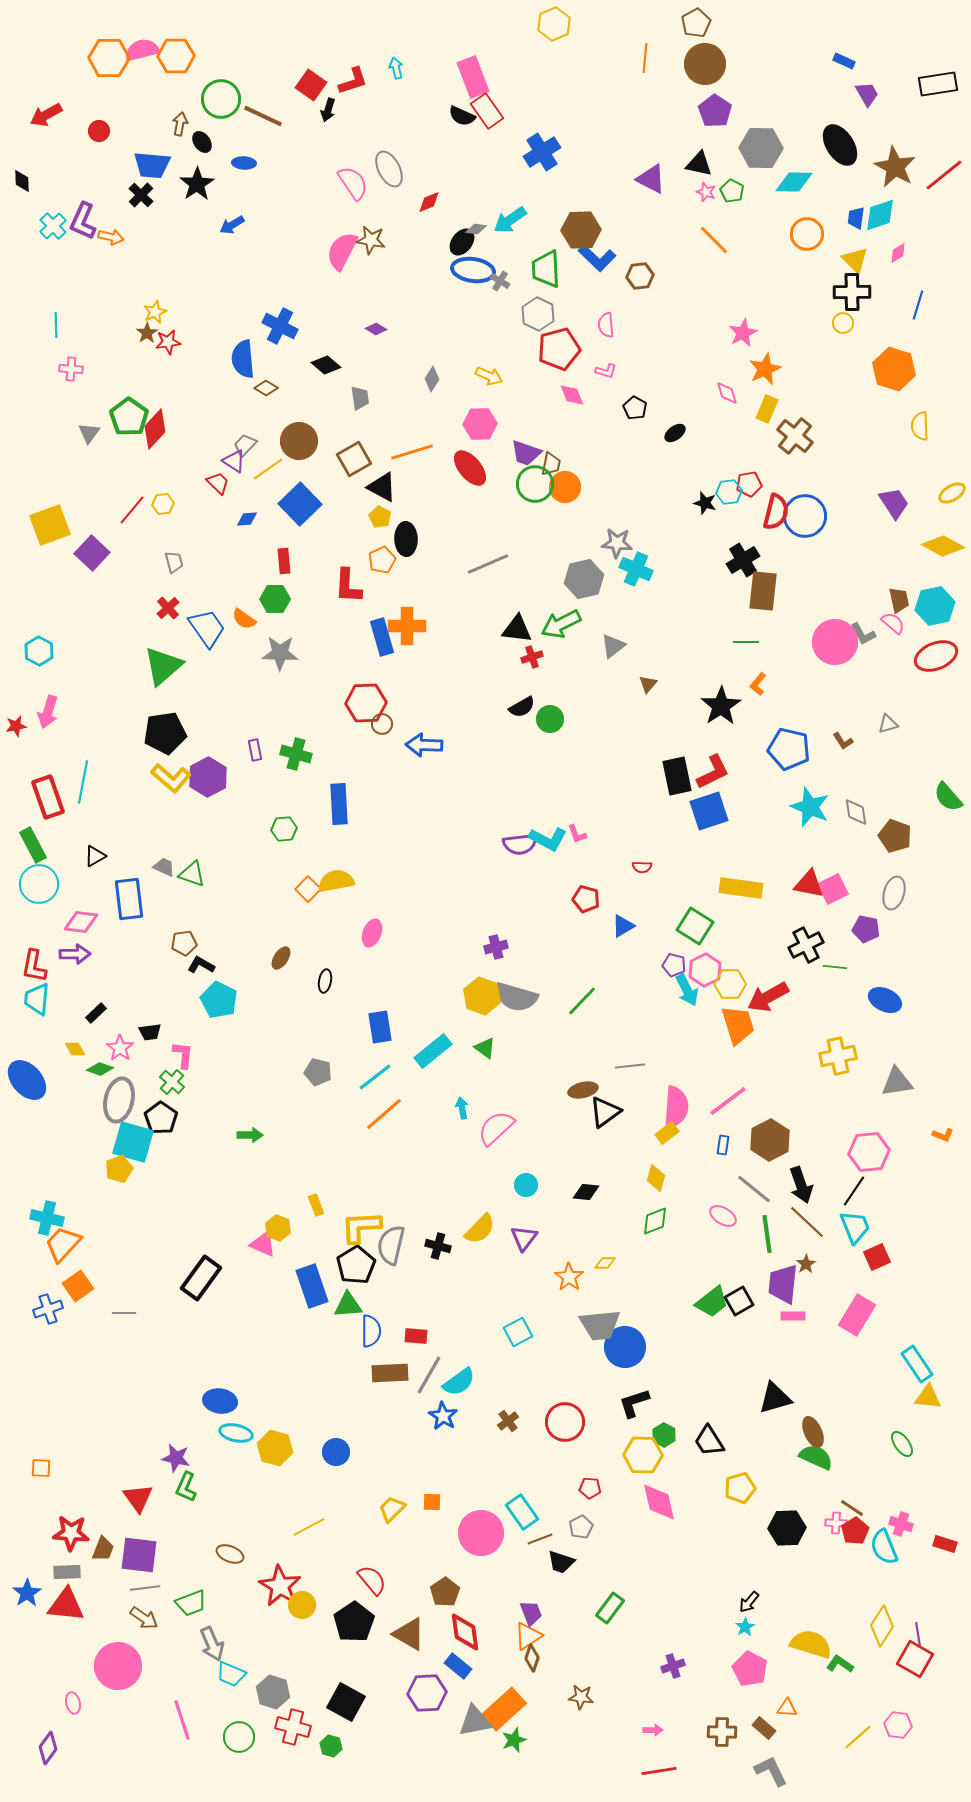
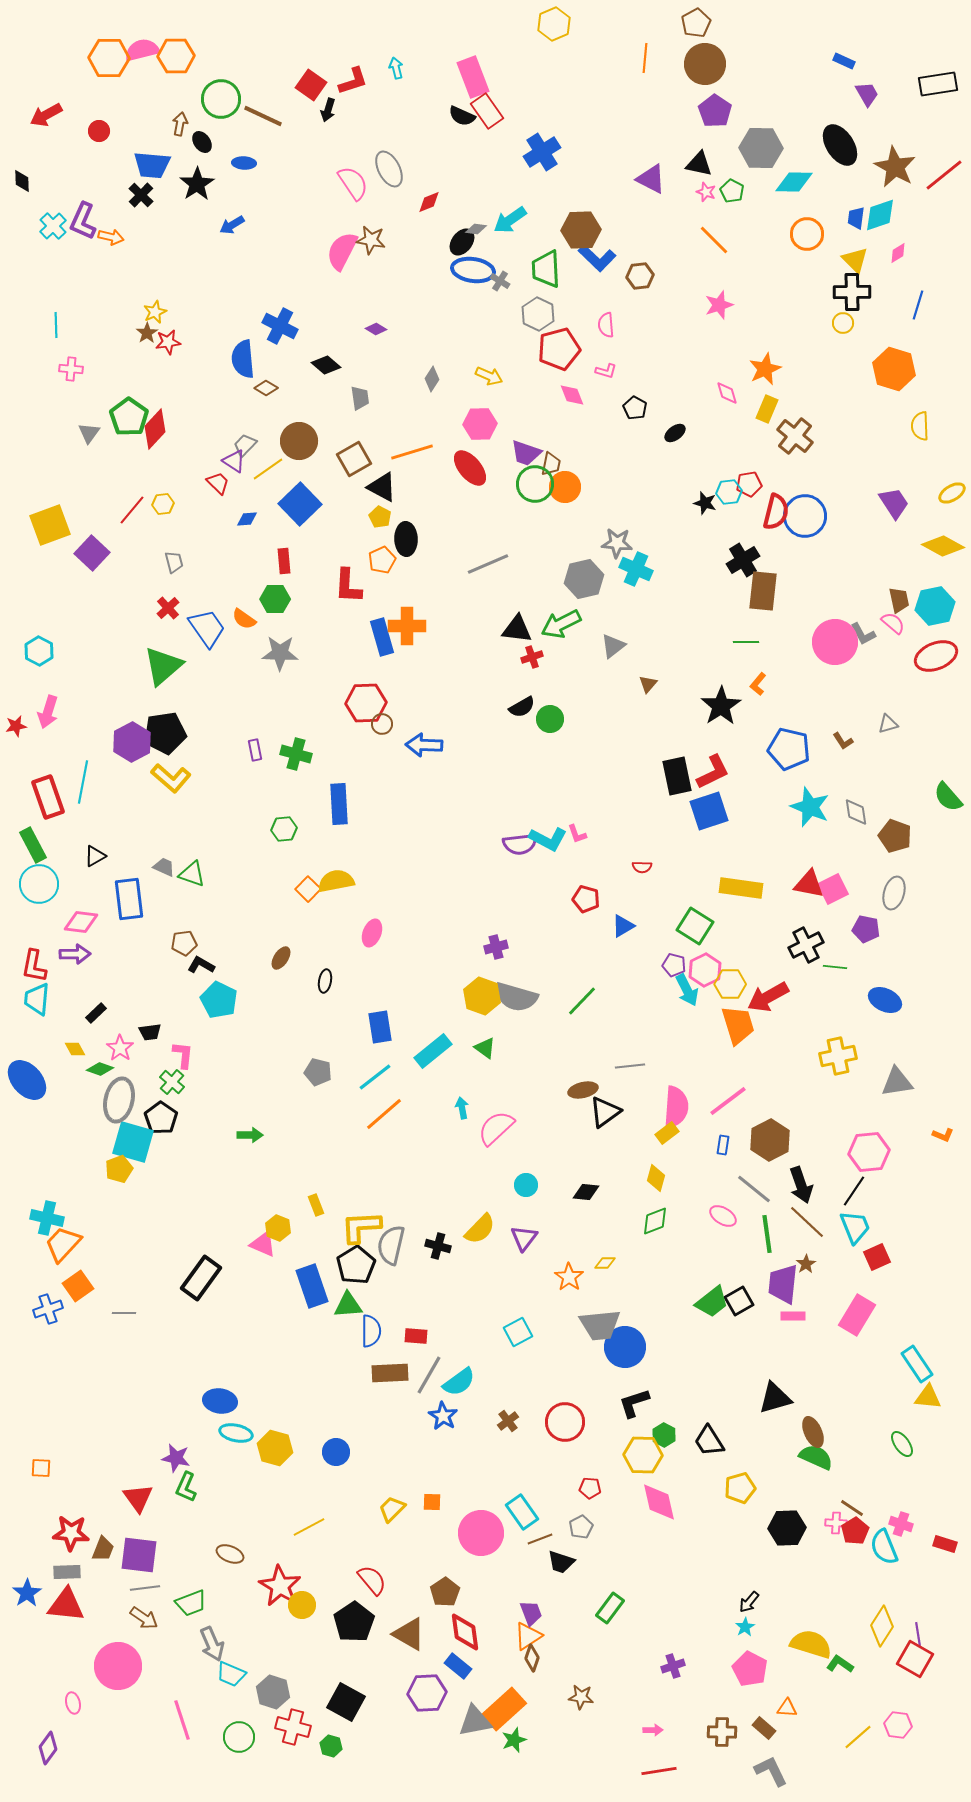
pink star at (743, 333): moved 24 px left, 28 px up; rotated 8 degrees clockwise
purple hexagon at (208, 777): moved 76 px left, 35 px up
